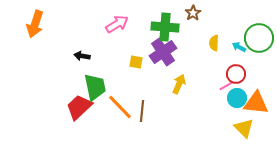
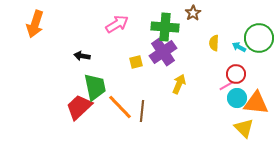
yellow square: rotated 24 degrees counterclockwise
